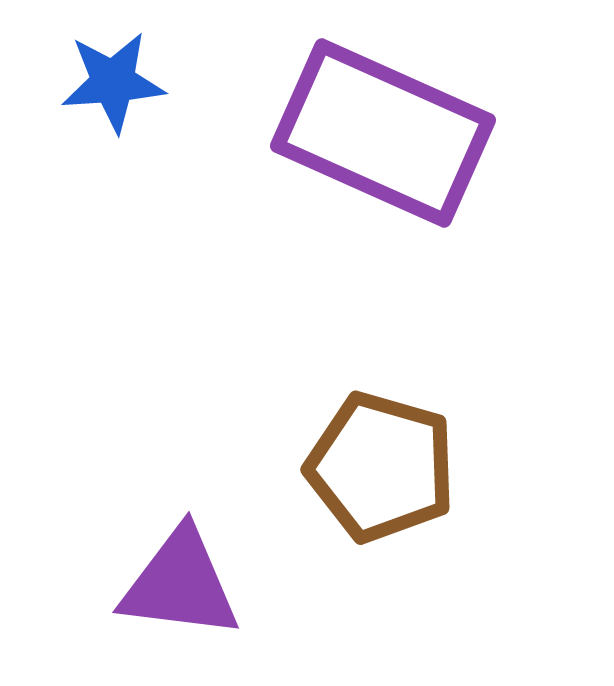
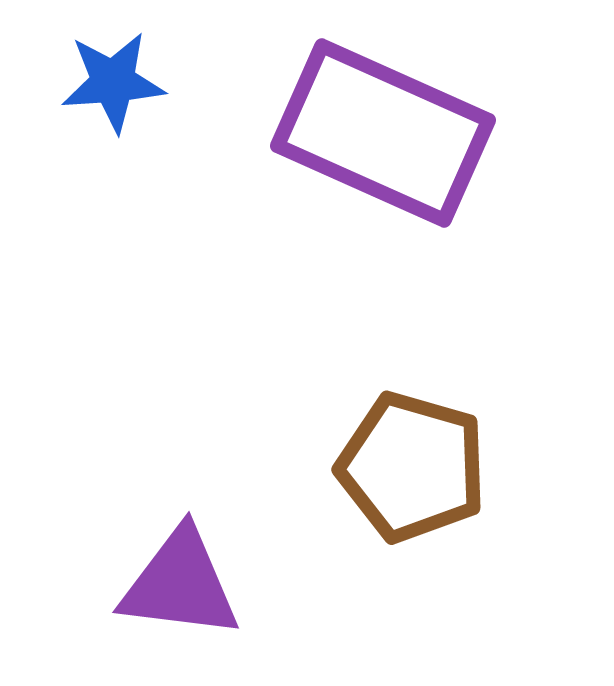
brown pentagon: moved 31 px right
